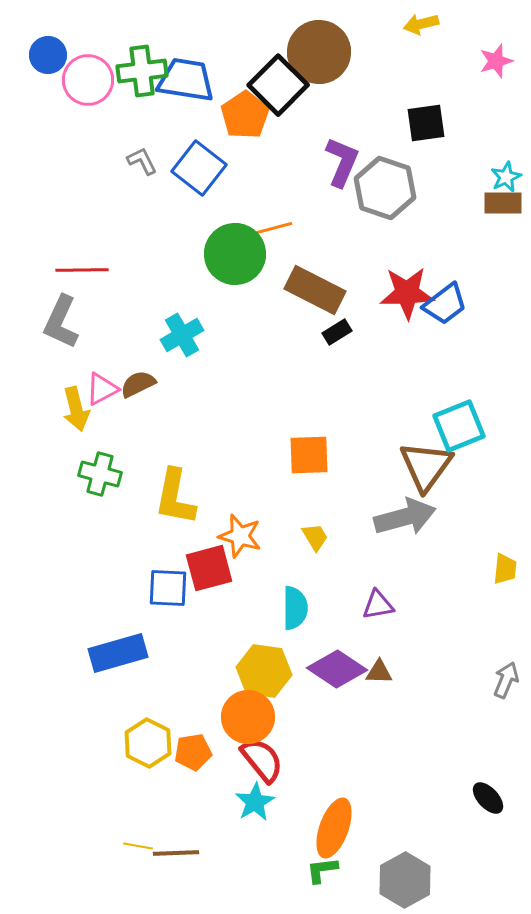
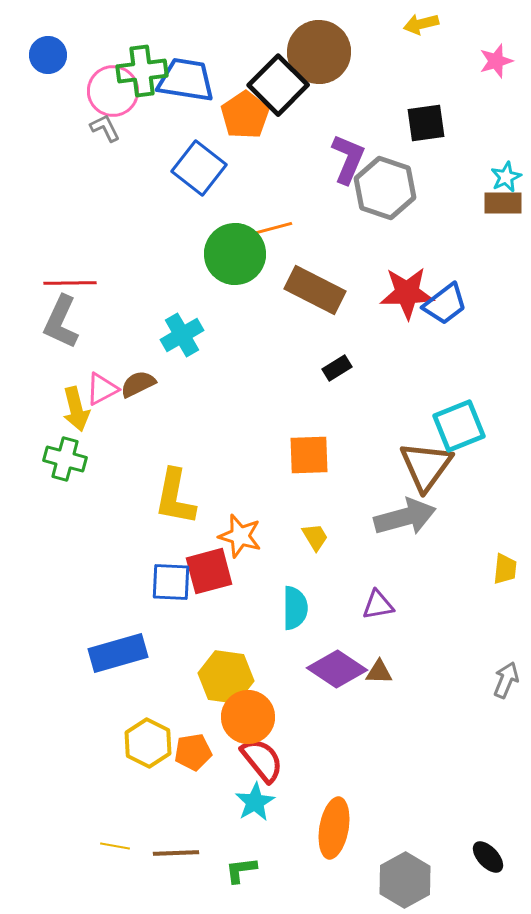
pink circle at (88, 80): moved 25 px right, 11 px down
gray L-shape at (142, 161): moved 37 px left, 33 px up
purple L-shape at (342, 162): moved 6 px right, 3 px up
red line at (82, 270): moved 12 px left, 13 px down
black rectangle at (337, 332): moved 36 px down
green cross at (100, 474): moved 35 px left, 15 px up
red square at (209, 568): moved 3 px down
blue square at (168, 588): moved 3 px right, 6 px up
yellow hexagon at (264, 671): moved 38 px left, 6 px down
black ellipse at (488, 798): moved 59 px down
orange ellipse at (334, 828): rotated 10 degrees counterclockwise
yellow line at (138, 846): moved 23 px left
green L-shape at (322, 870): moved 81 px left
